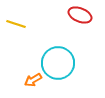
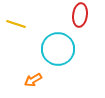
red ellipse: rotated 75 degrees clockwise
cyan circle: moved 14 px up
